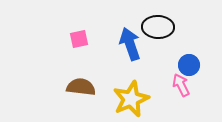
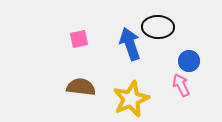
blue circle: moved 4 px up
